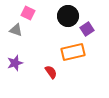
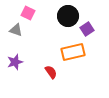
purple star: moved 1 px up
